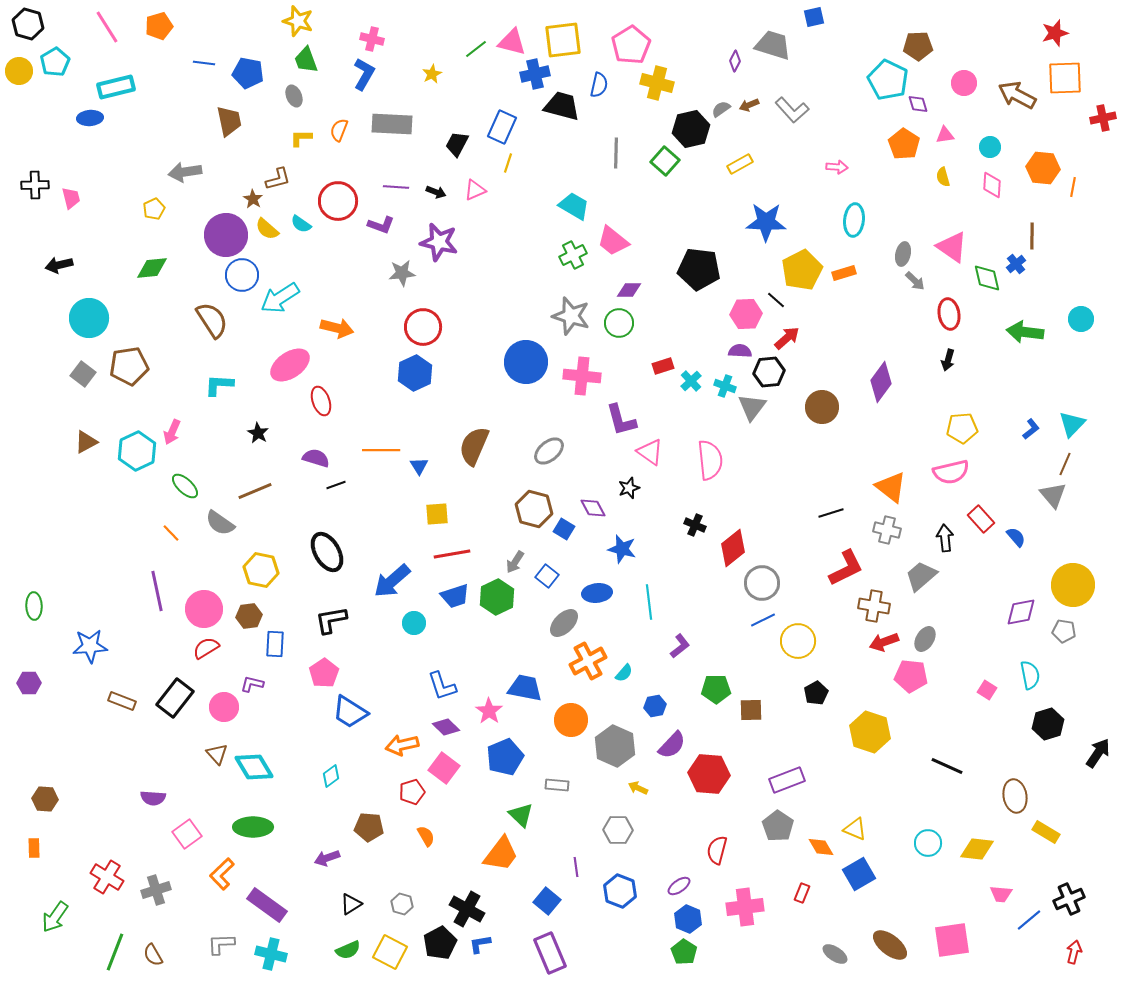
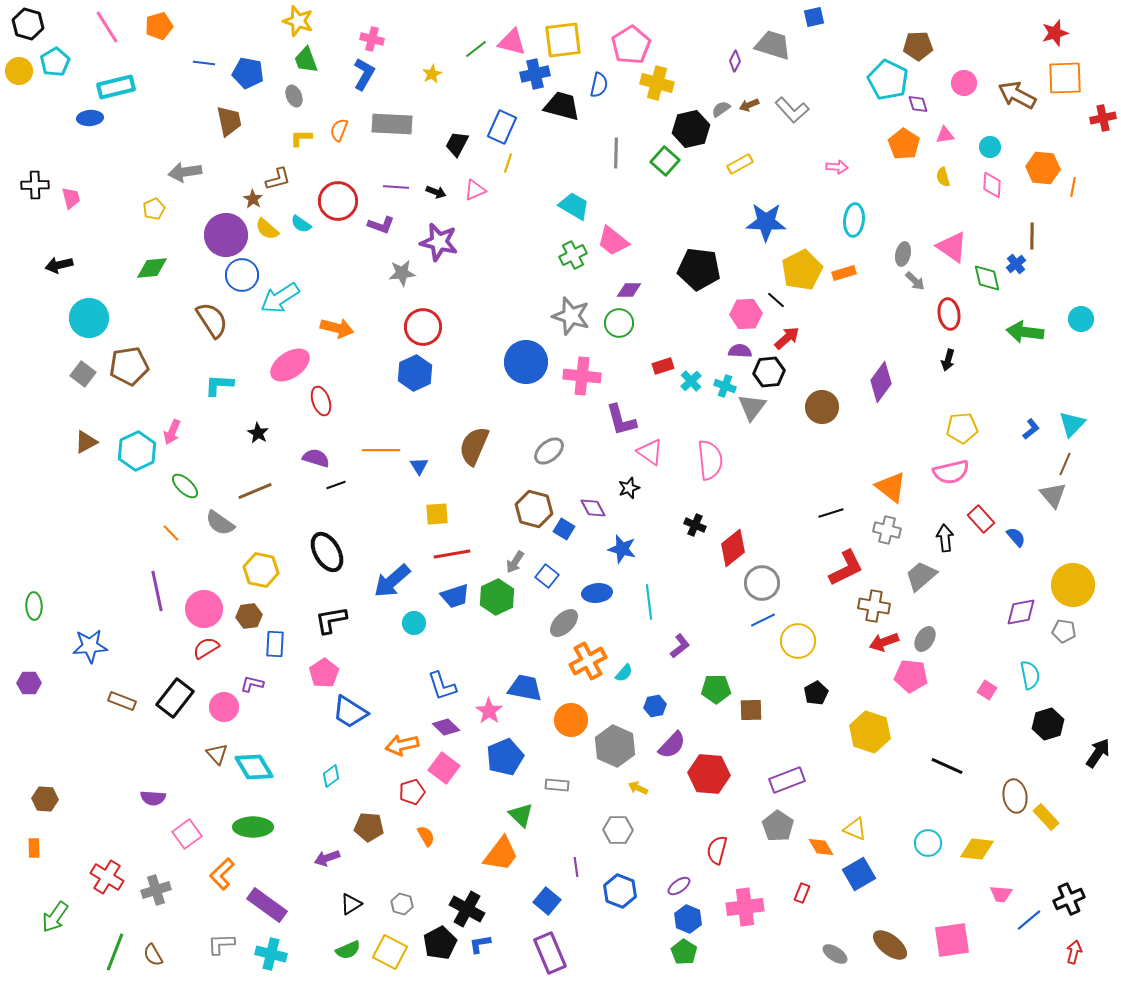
yellow rectangle at (1046, 832): moved 15 px up; rotated 16 degrees clockwise
